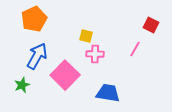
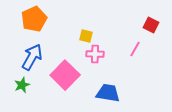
blue arrow: moved 5 px left, 1 px down
